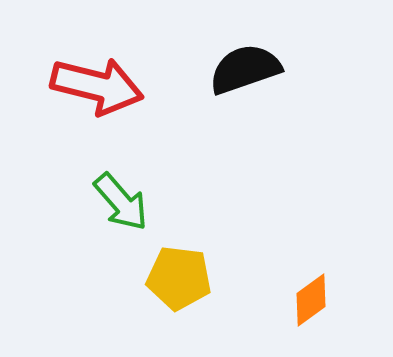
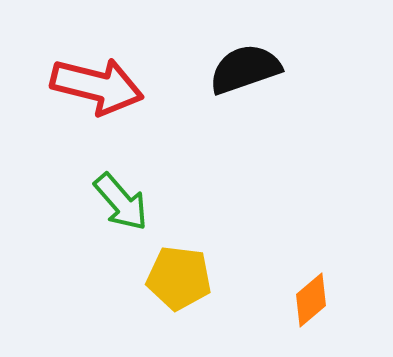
orange diamond: rotated 4 degrees counterclockwise
